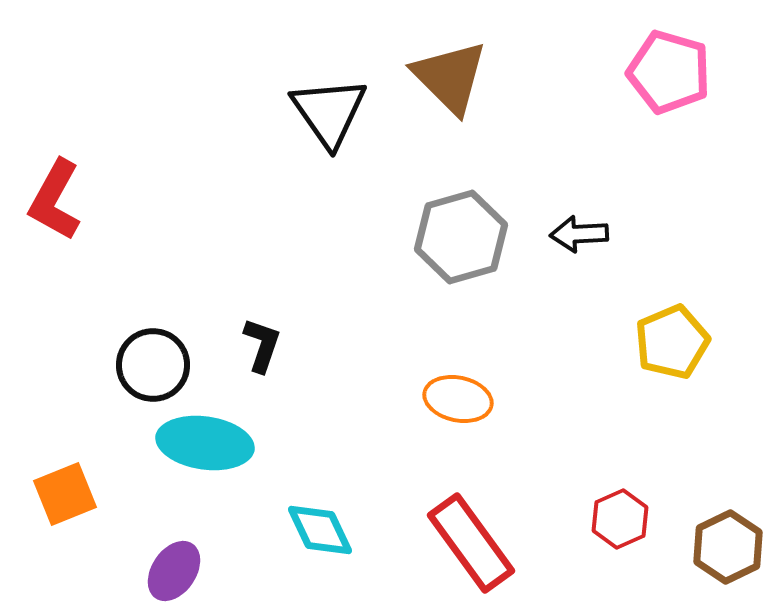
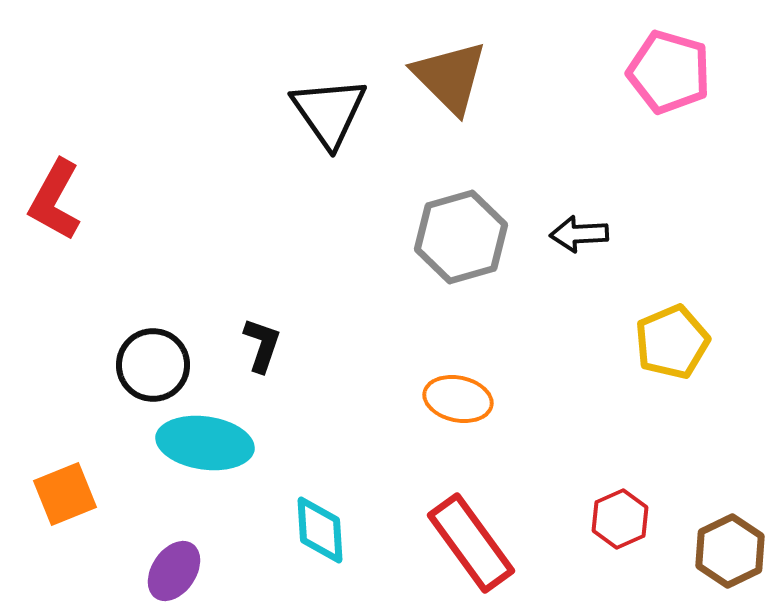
cyan diamond: rotated 22 degrees clockwise
brown hexagon: moved 2 px right, 4 px down
